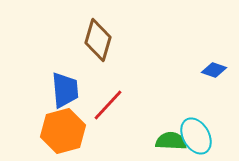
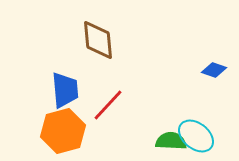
brown diamond: rotated 21 degrees counterclockwise
cyan ellipse: rotated 21 degrees counterclockwise
